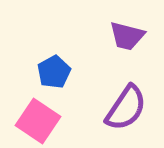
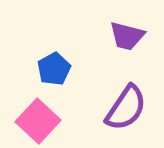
blue pentagon: moved 3 px up
pink square: rotated 9 degrees clockwise
